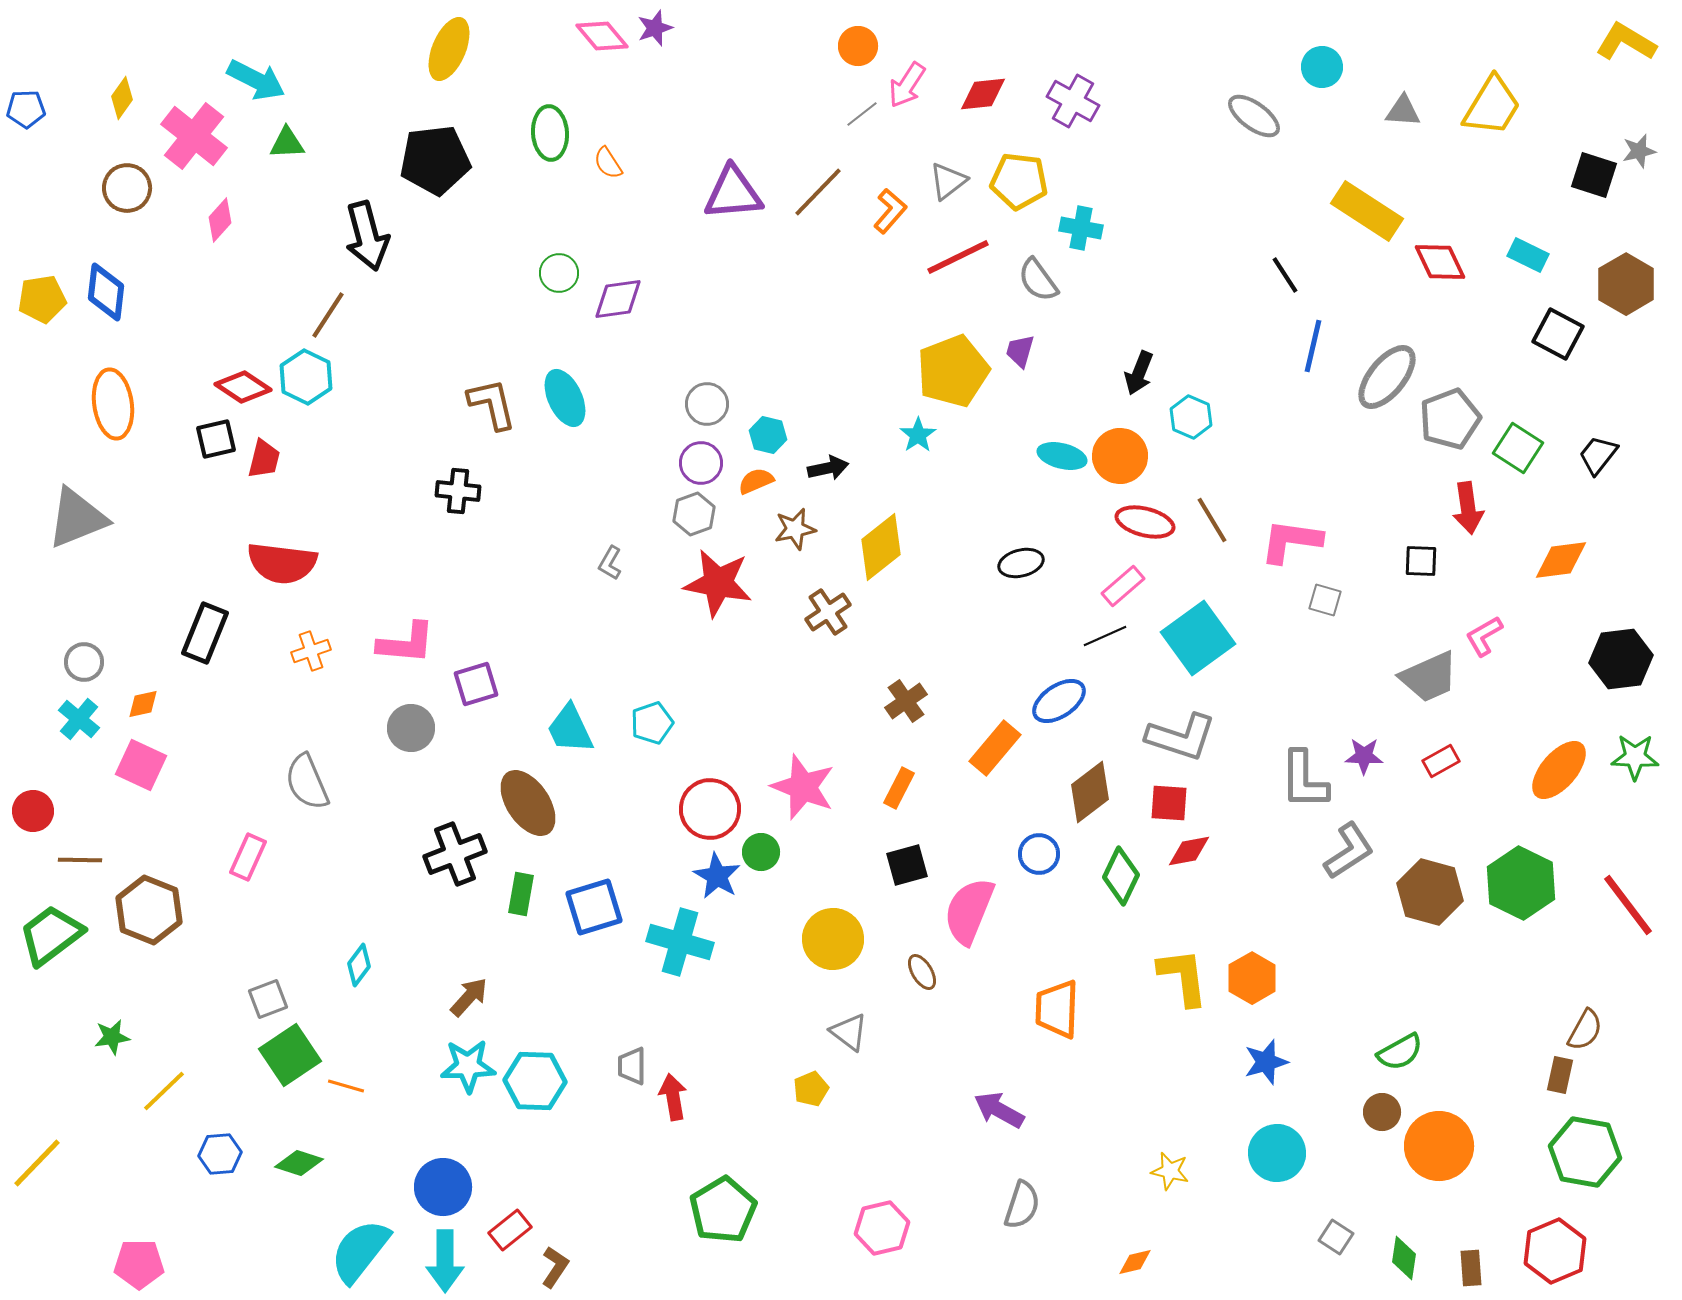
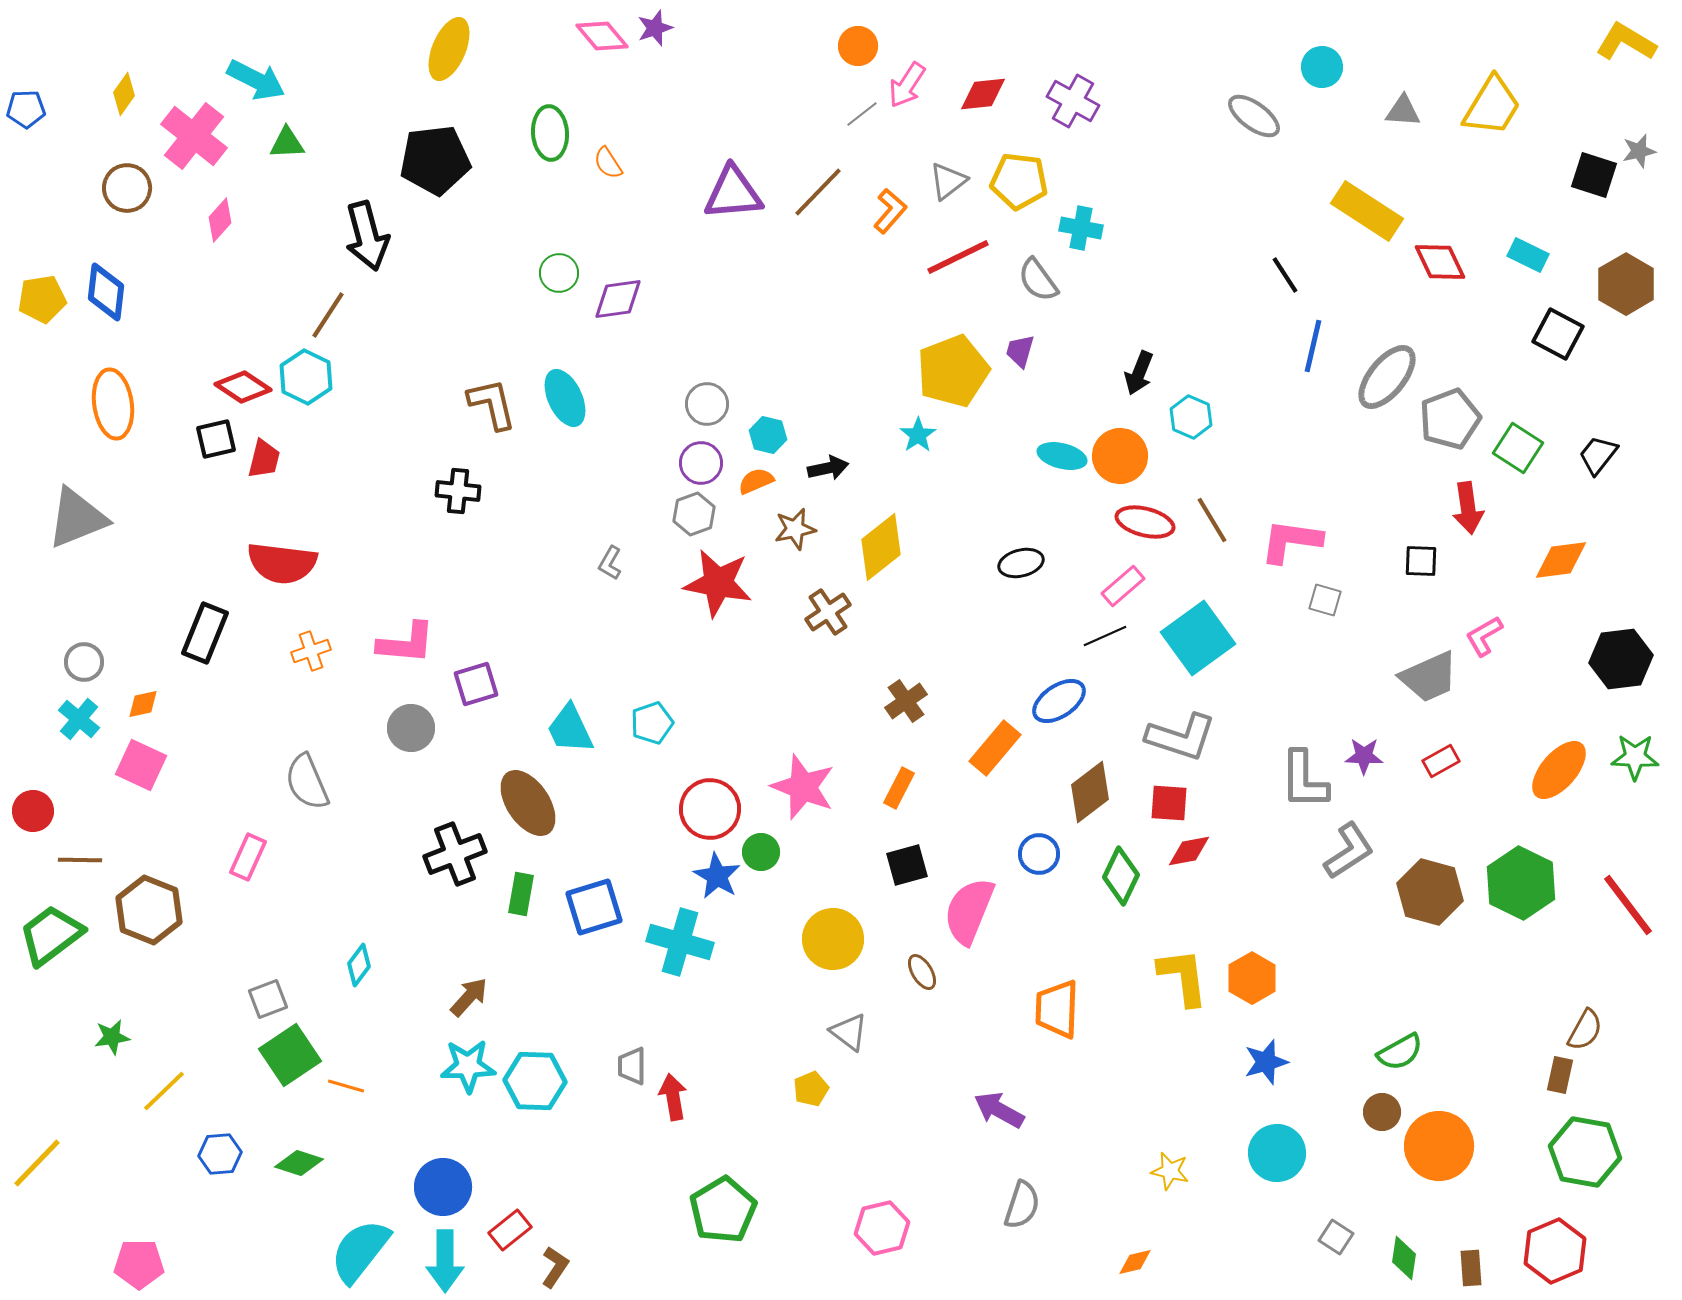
yellow diamond at (122, 98): moved 2 px right, 4 px up
